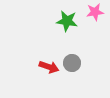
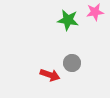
green star: moved 1 px right, 1 px up
red arrow: moved 1 px right, 8 px down
